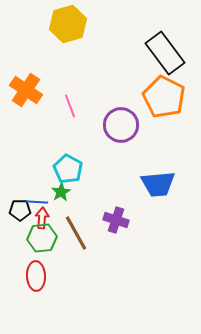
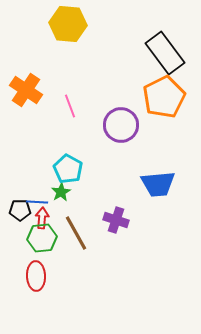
yellow hexagon: rotated 21 degrees clockwise
orange pentagon: rotated 18 degrees clockwise
